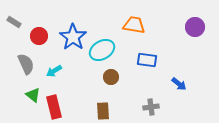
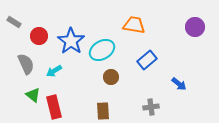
blue star: moved 2 px left, 4 px down
blue rectangle: rotated 48 degrees counterclockwise
